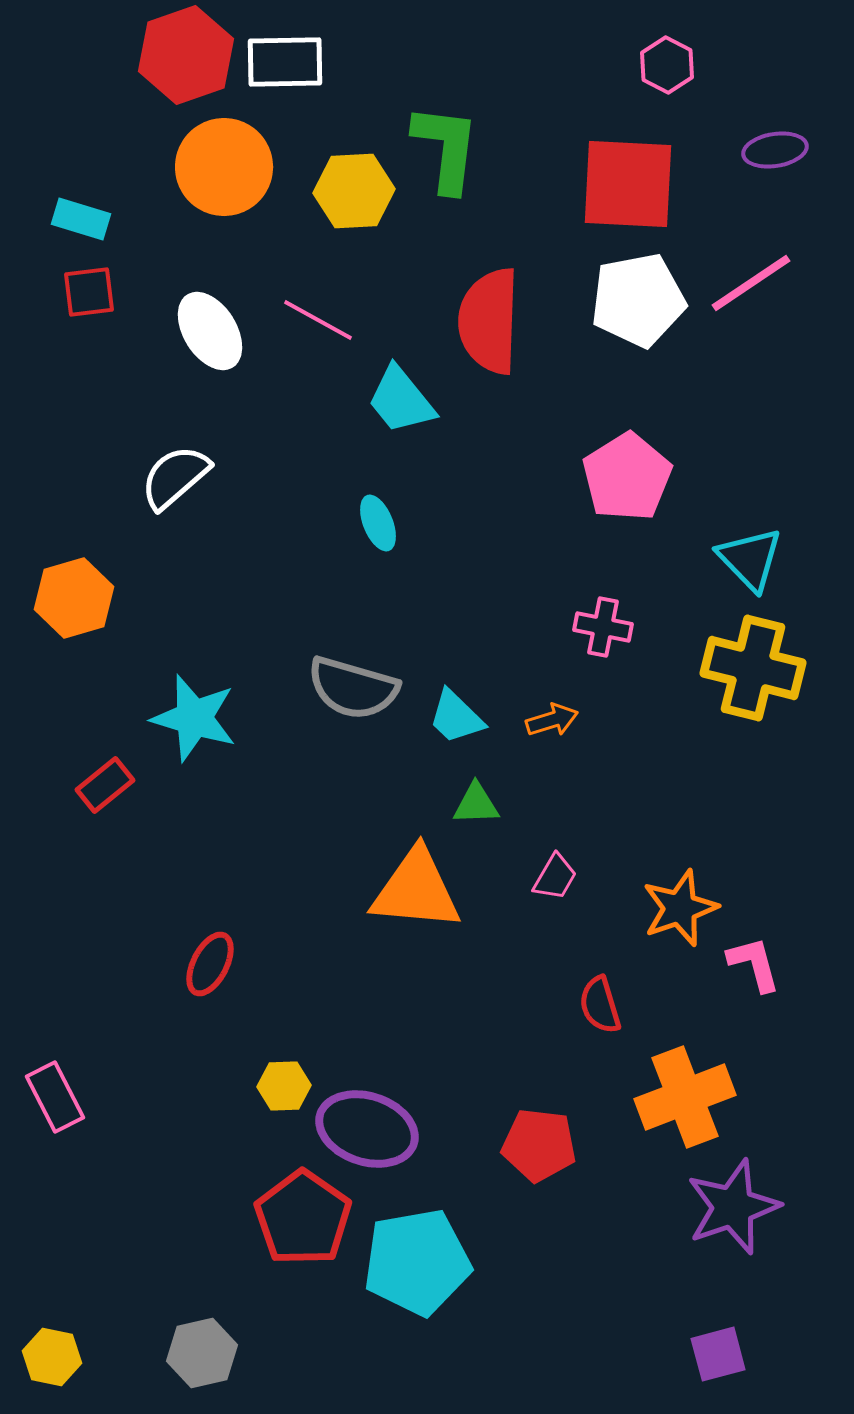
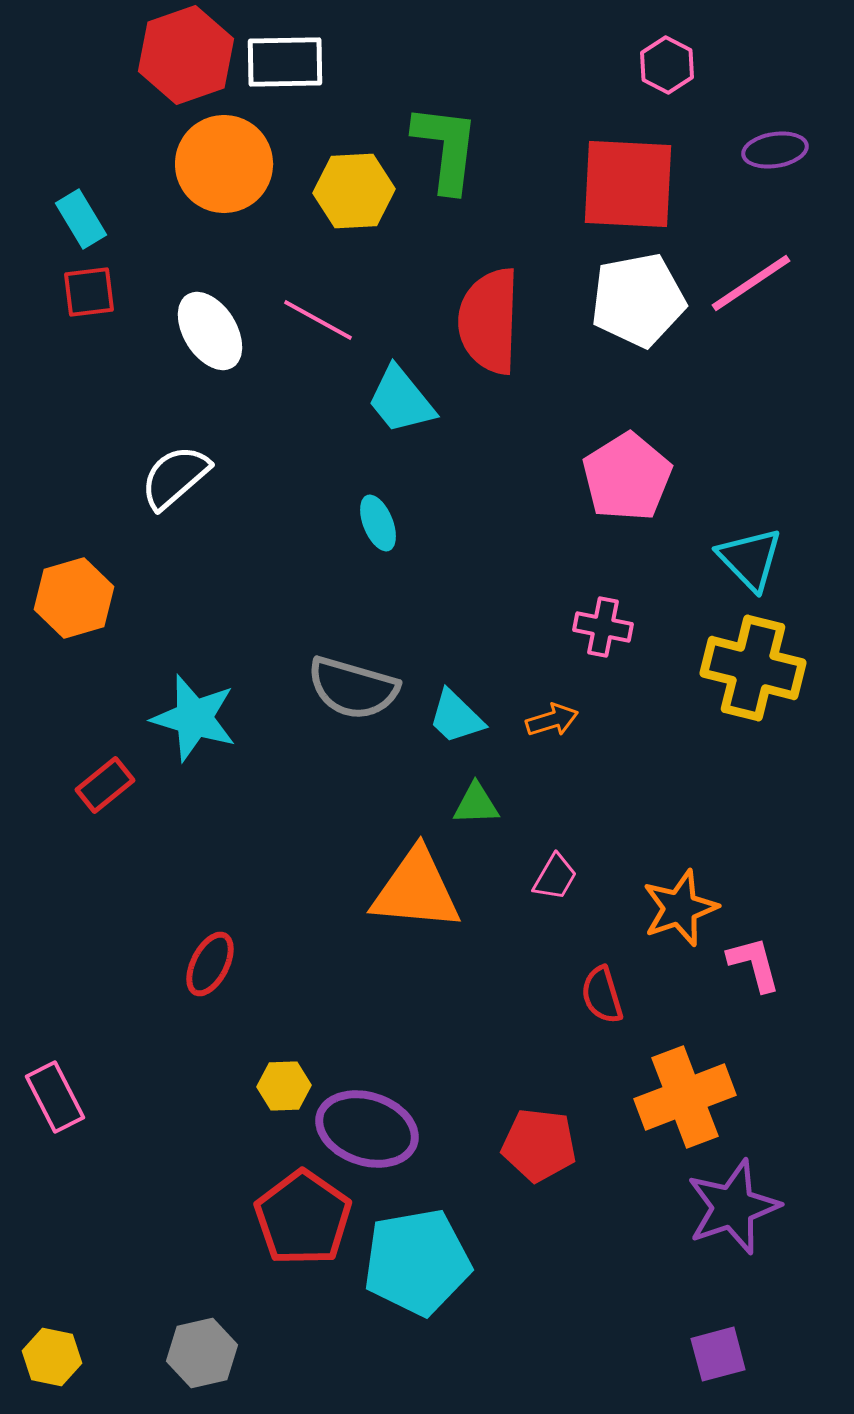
orange circle at (224, 167): moved 3 px up
cyan rectangle at (81, 219): rotated 42 degrees clockwise
red semicircle at (600, 1005): moved 2 px right, 10 px up
